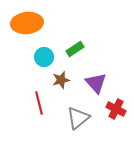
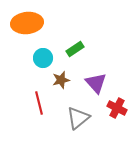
cyan circle: moved 1 px left, 1 px down
red cross: moved 1 px right, 1 px up
